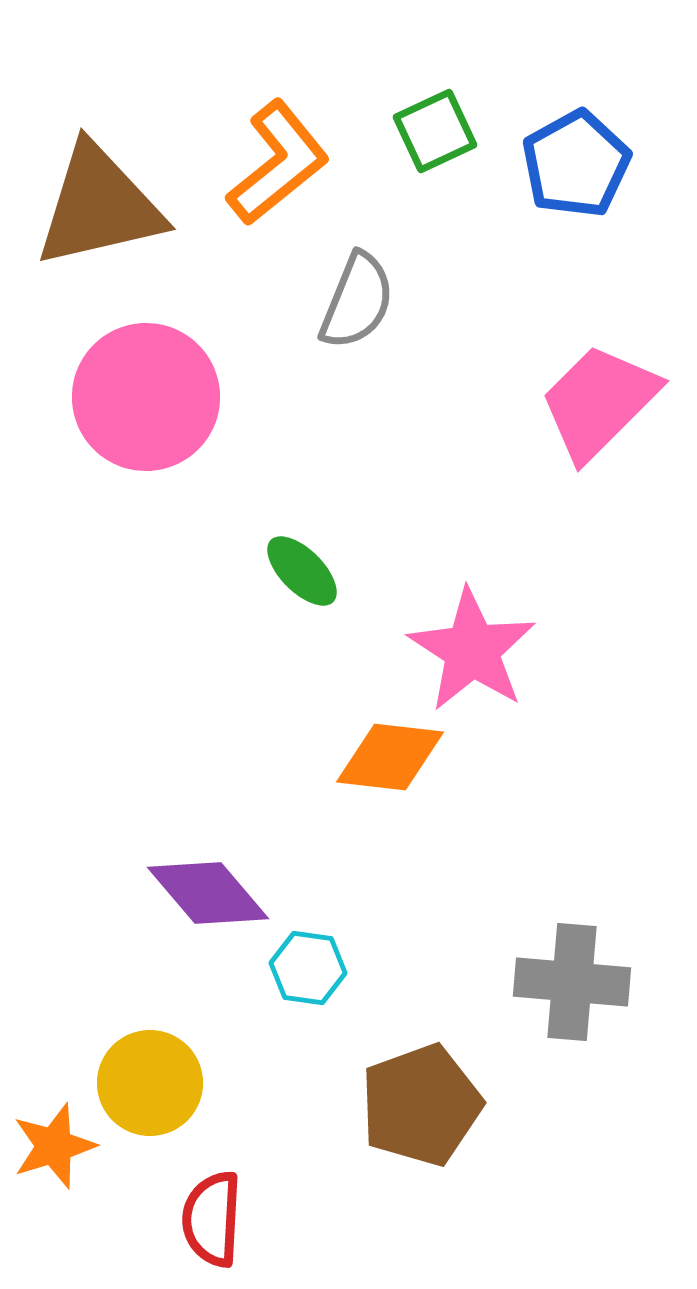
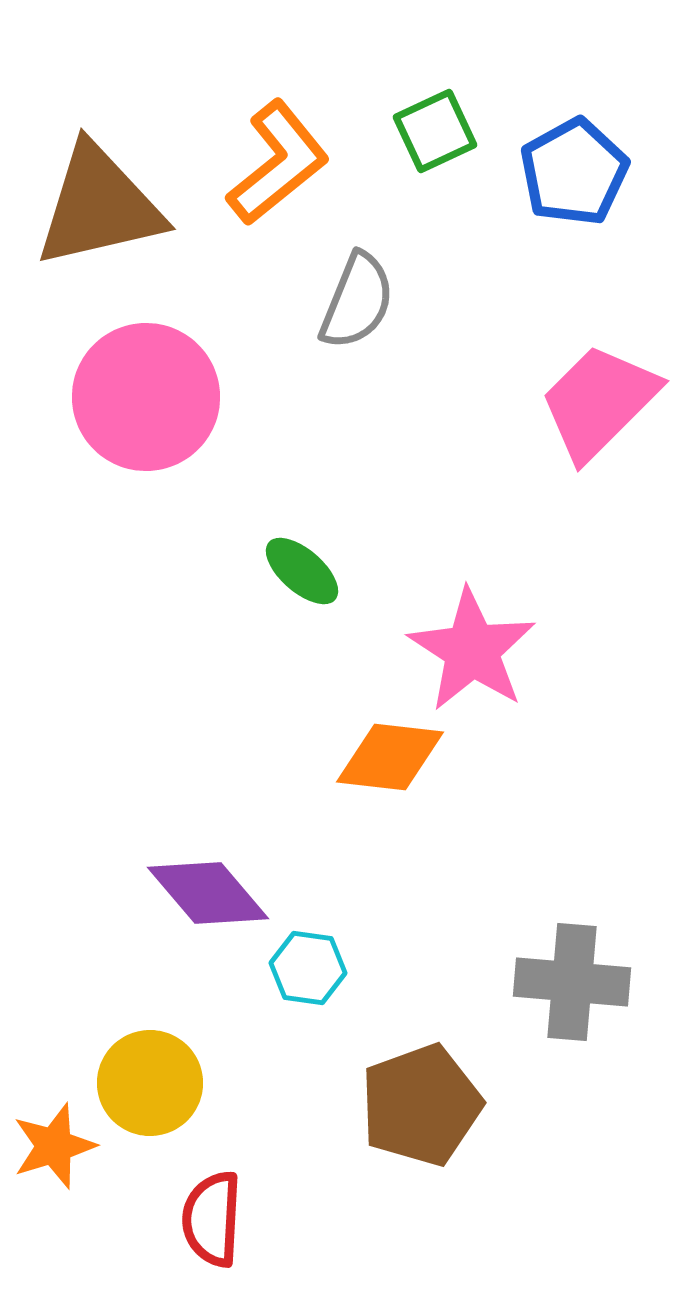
blue pentagon: moved 2 px left, 8 px down
green ellipse: rotated 4 degrees counterclockwise
